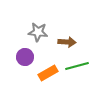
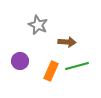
gray star: moved 7 px up; rotated 18 degrees clockwise
purple circle: moved 5 px left, 4 px down
orange rectangle: moved 3 px right, 2 px up; rotated 36 degrees counterclockwise
